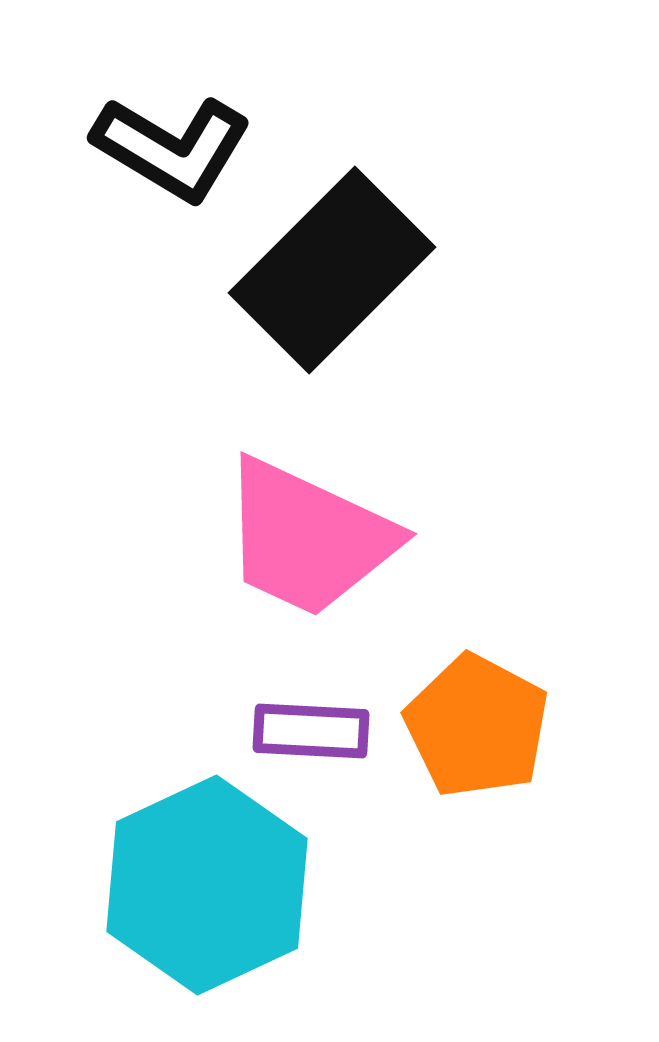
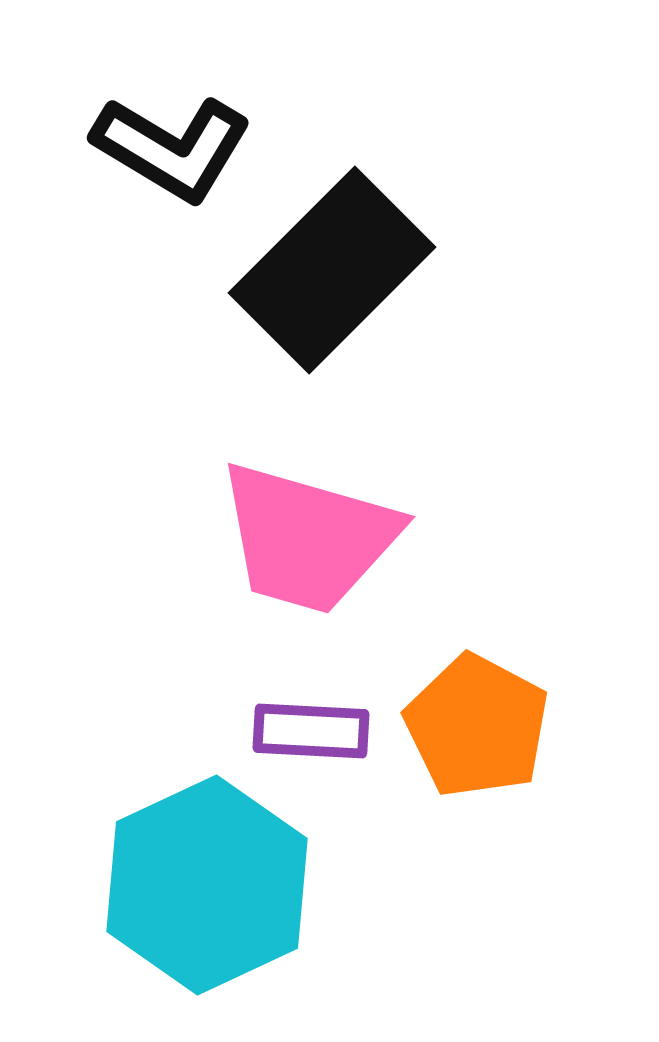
pink trapezoid: rotated 9 degrees counterclockwise
